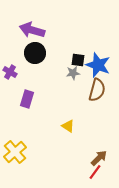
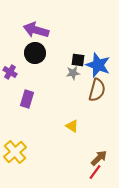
purple arrow: moved 4 px right
yellow triangle: moved 4 px right
